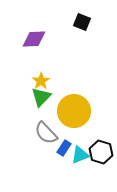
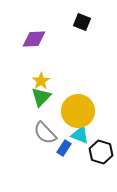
yellow circle: moved 4 px right
gray semicircle: moved 1 px left
cyan triangle: moved 20 px up; rotated 42 degrees clockwise
